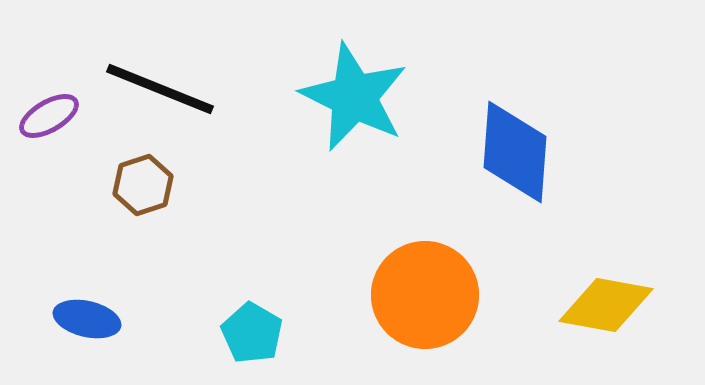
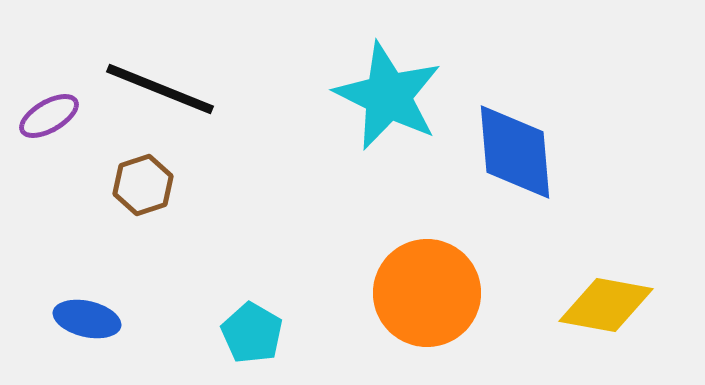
cyan star: moved 34 px right, 1 px up
blue diamond: rotated 9 degrees counterclockwise
orange circle: moved 2 px right, 2 px up
